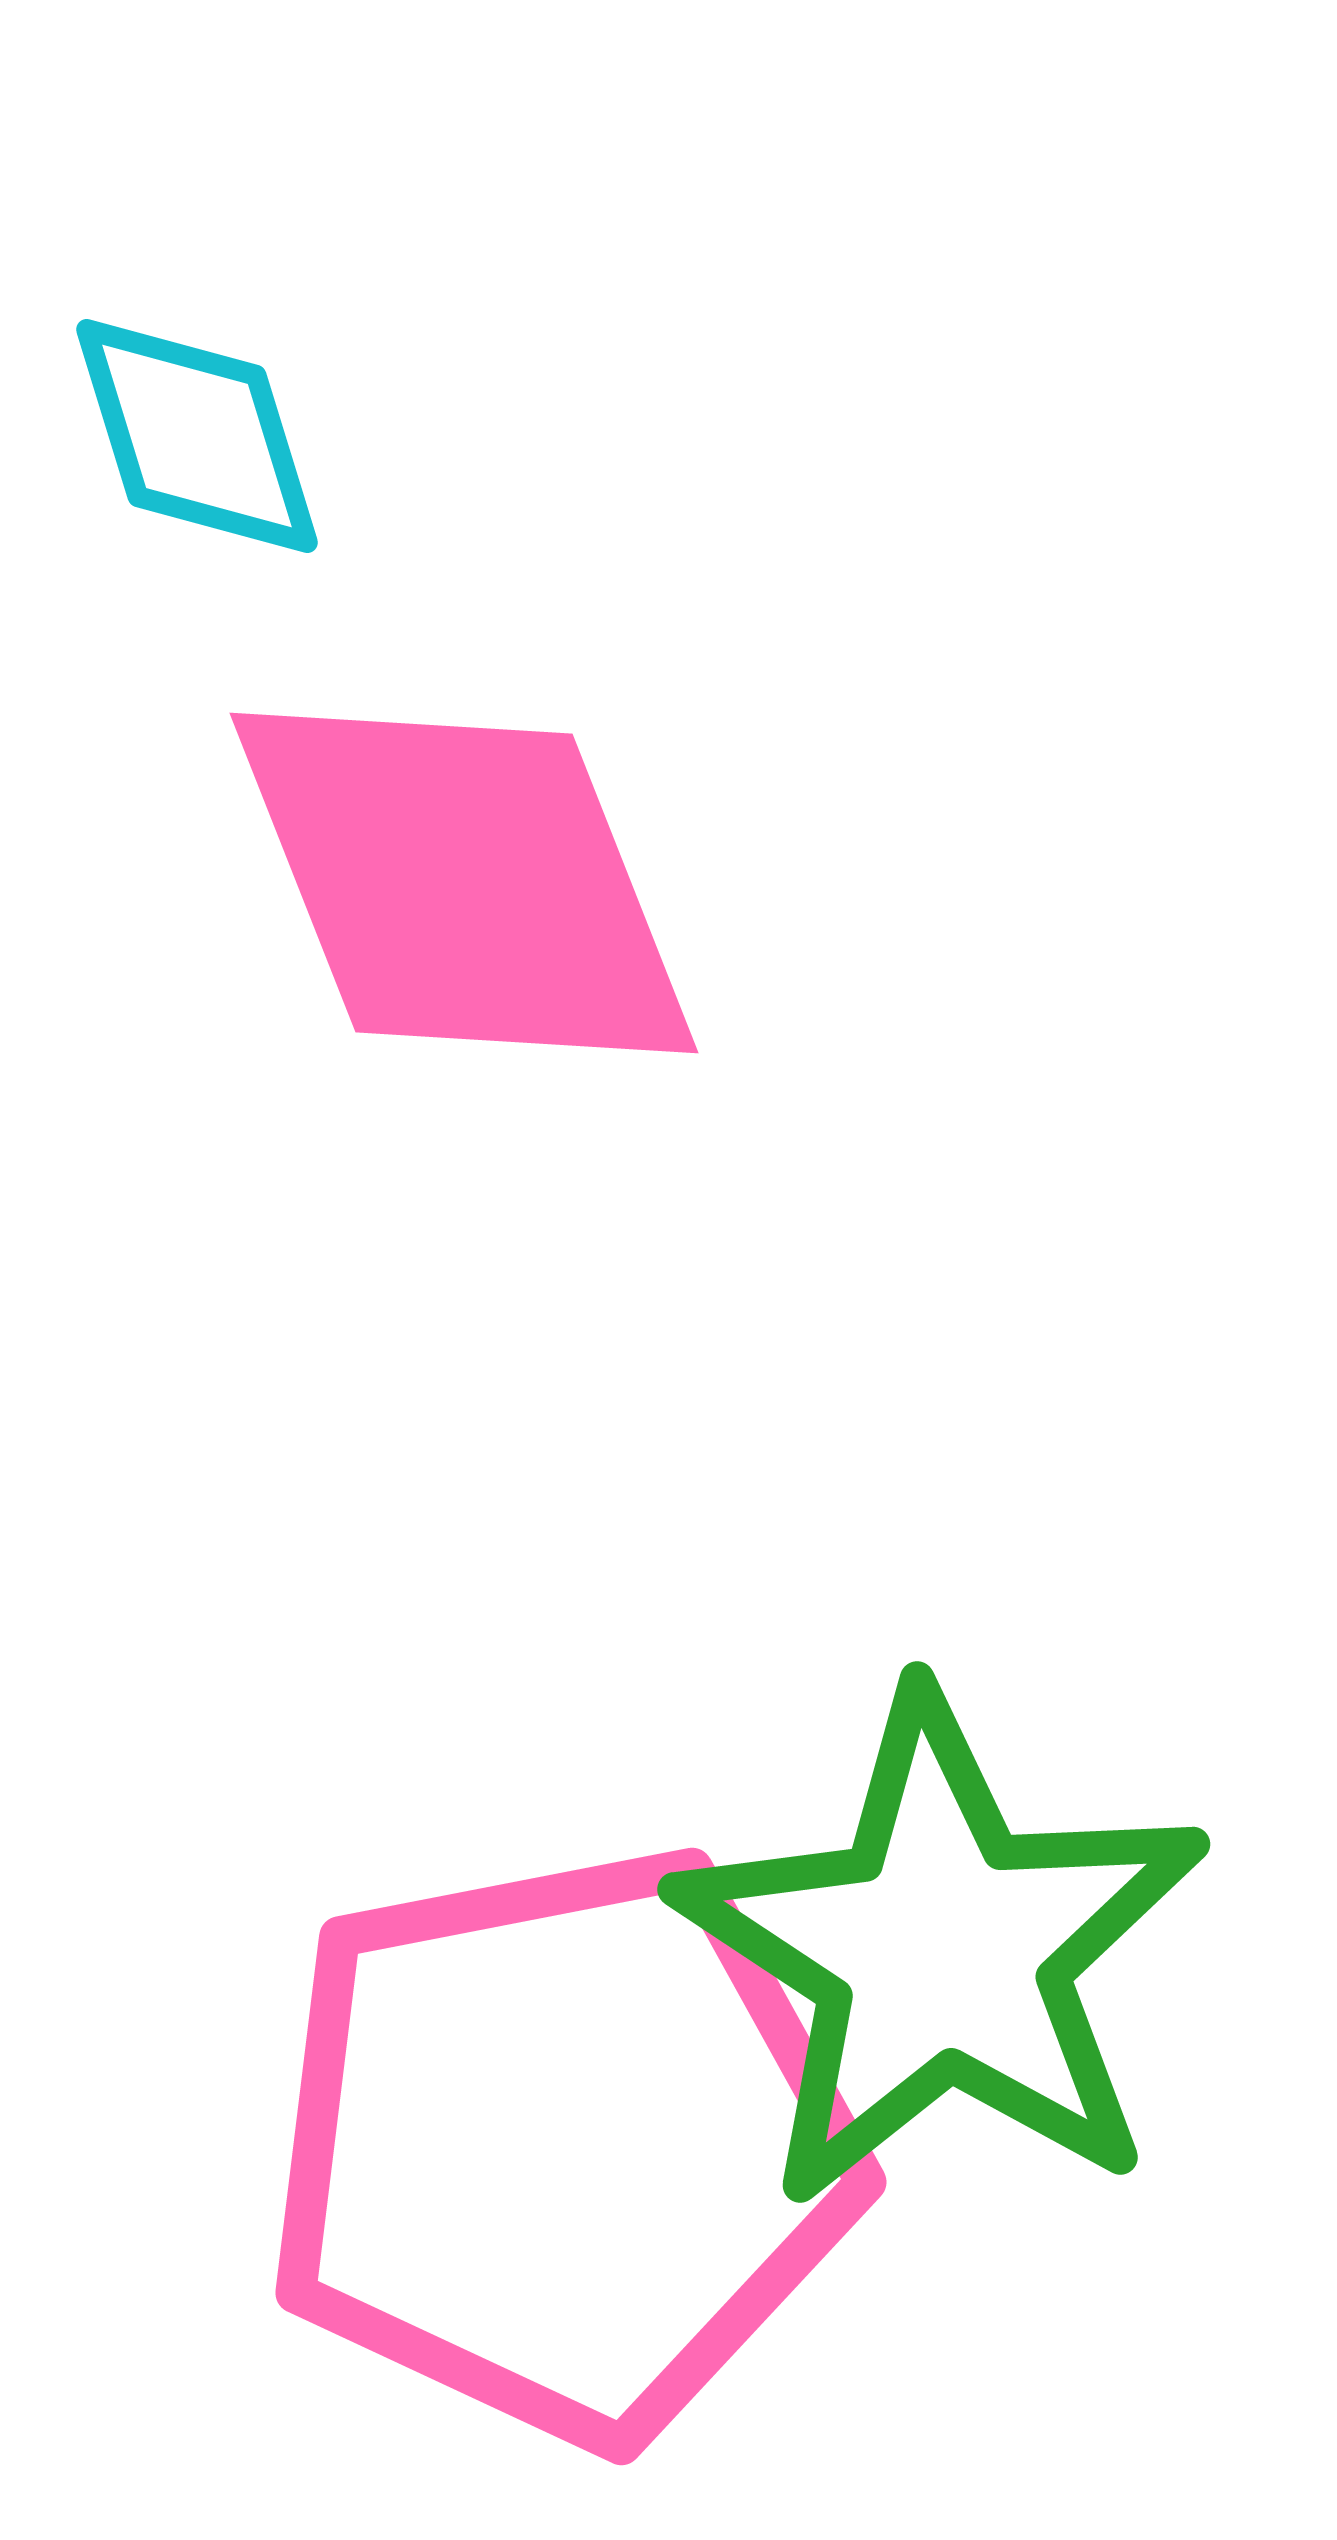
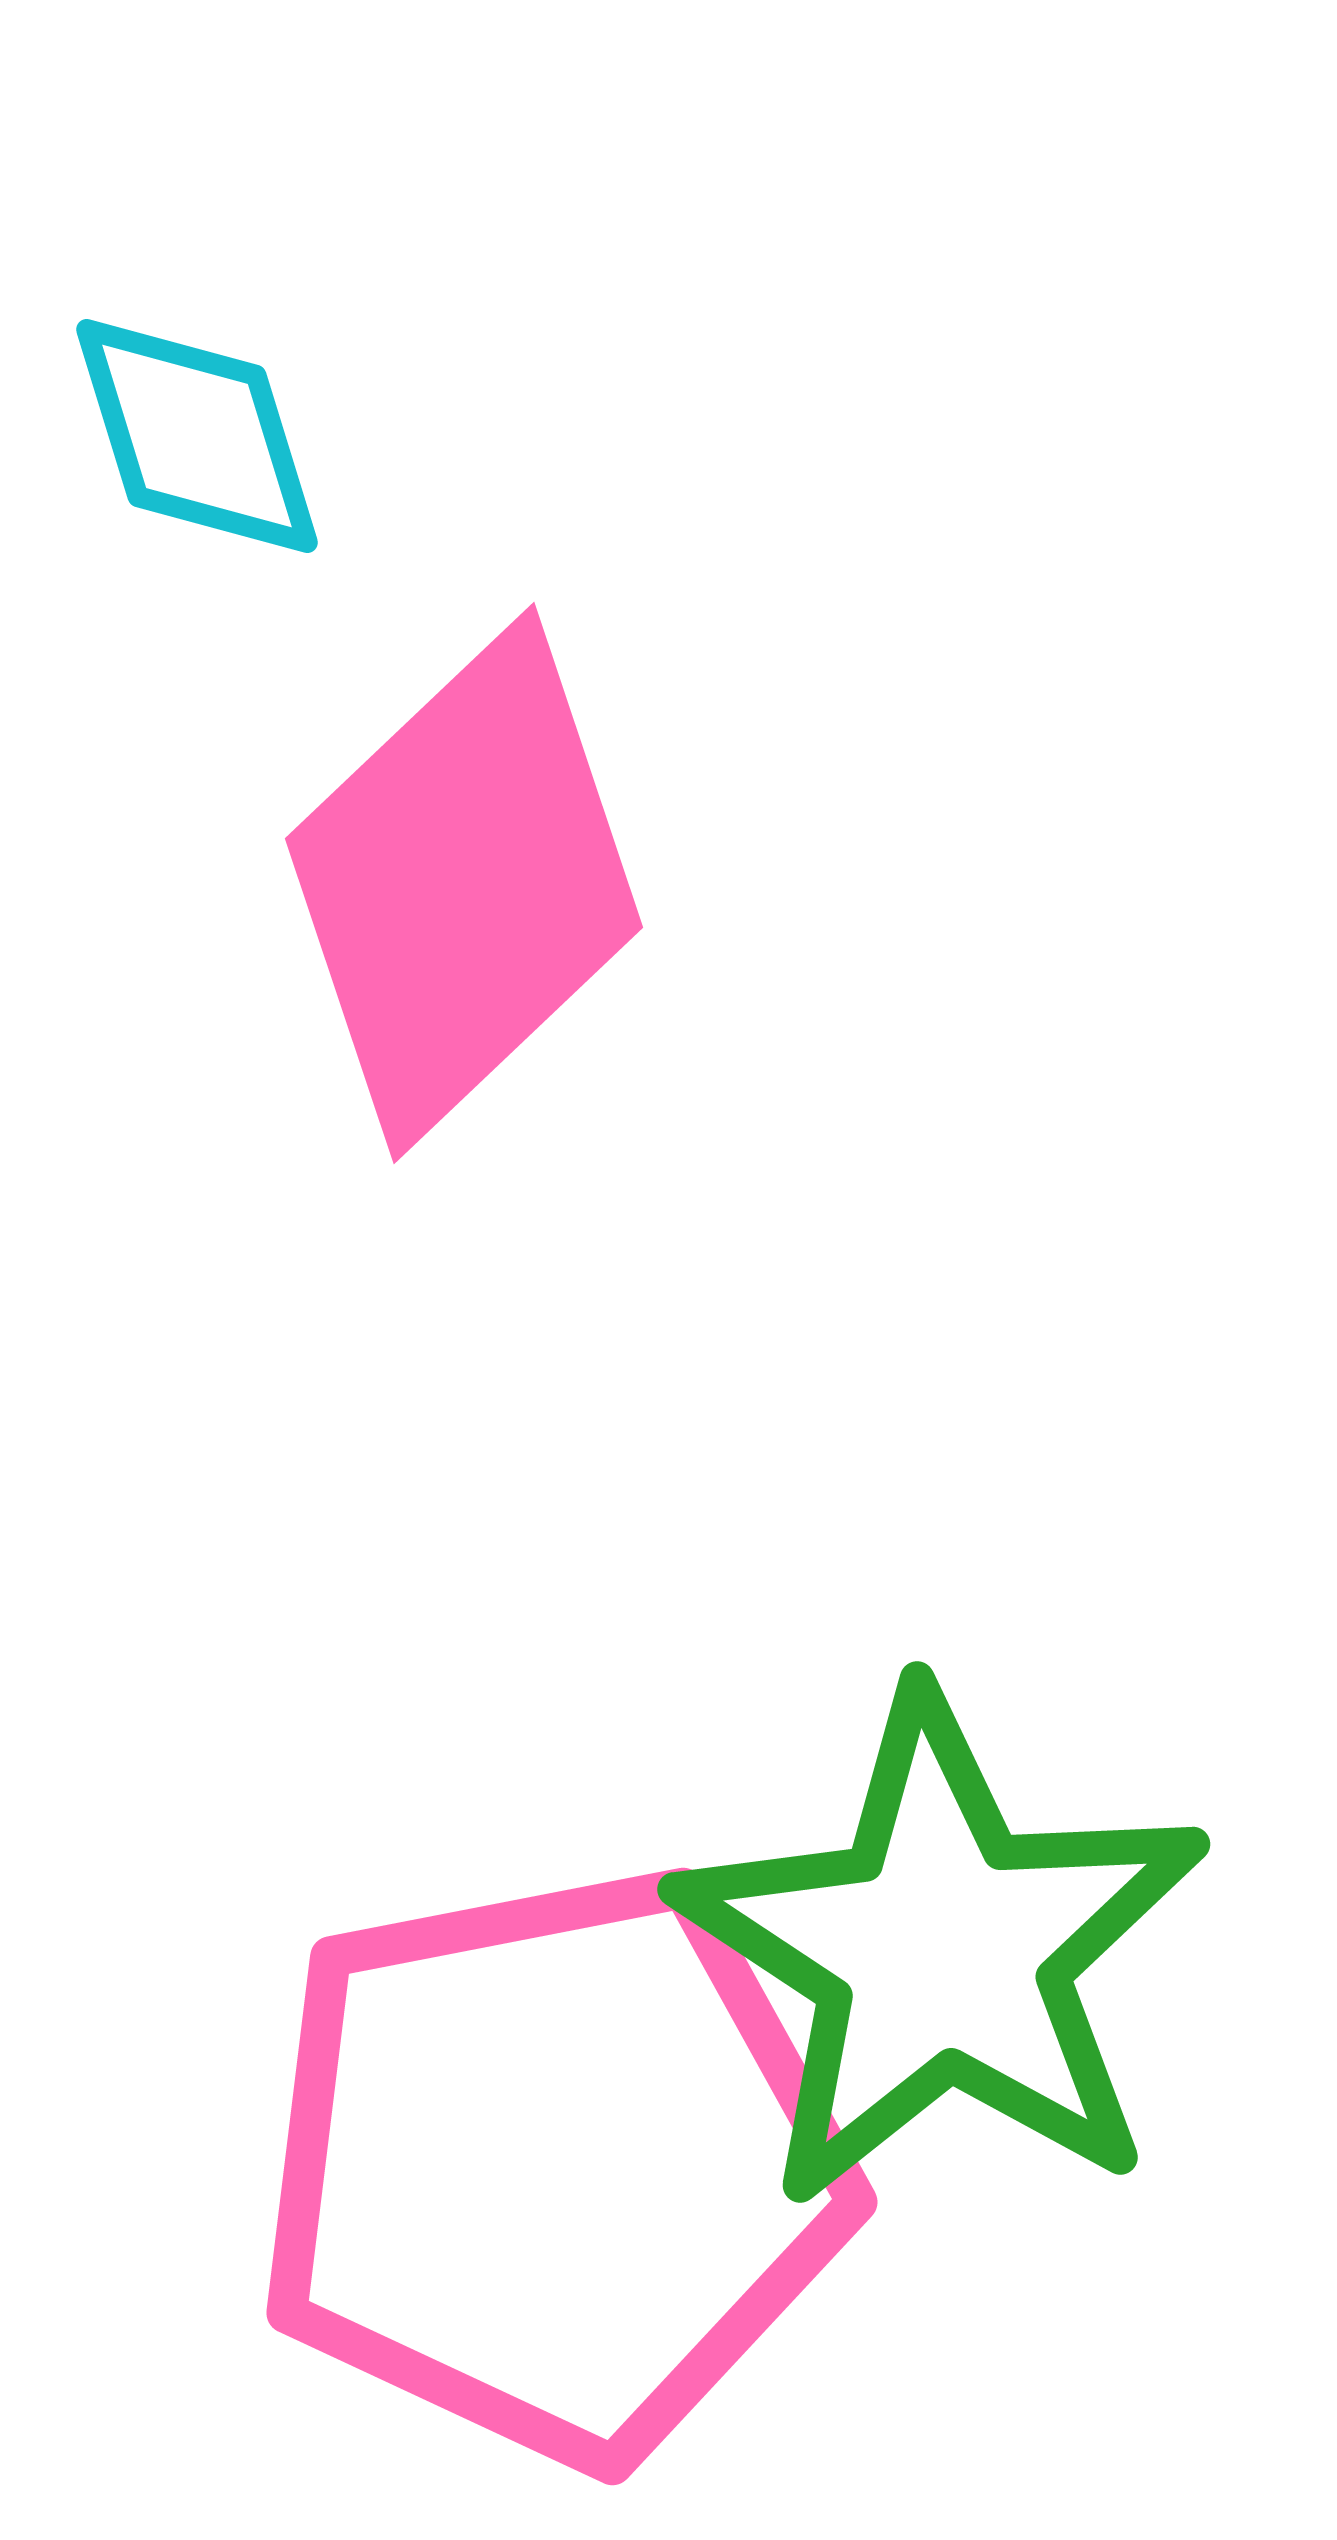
pink diamond: rotated 68 degrees clockwise
pink pentagon: moved 9 px left, 20 px down
